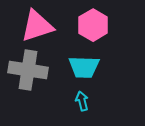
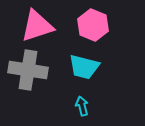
pink hexagon: rotated 8 degrees counterclockwise
cyan trapezoid: rotated 12 degrees clockwise
cyan arrow: moved 5 px down
